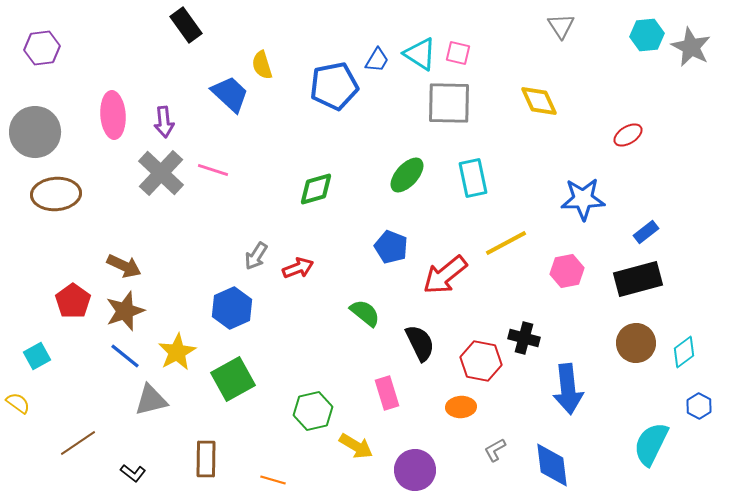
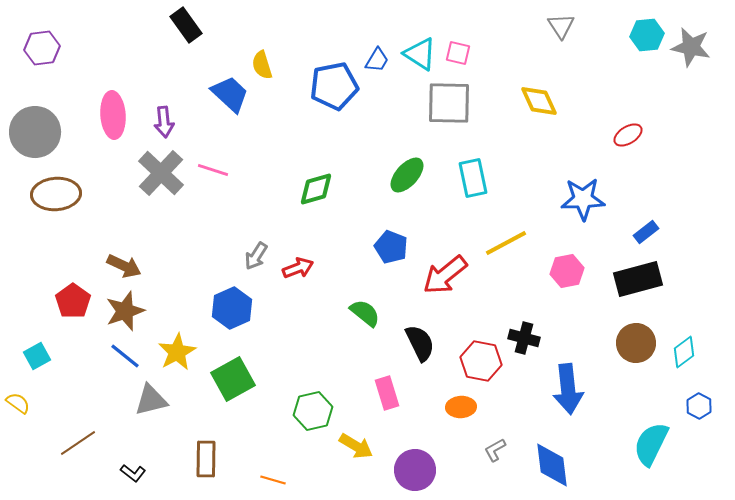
gray star at (691, 47): rotated 15 degrees counterclockwise
